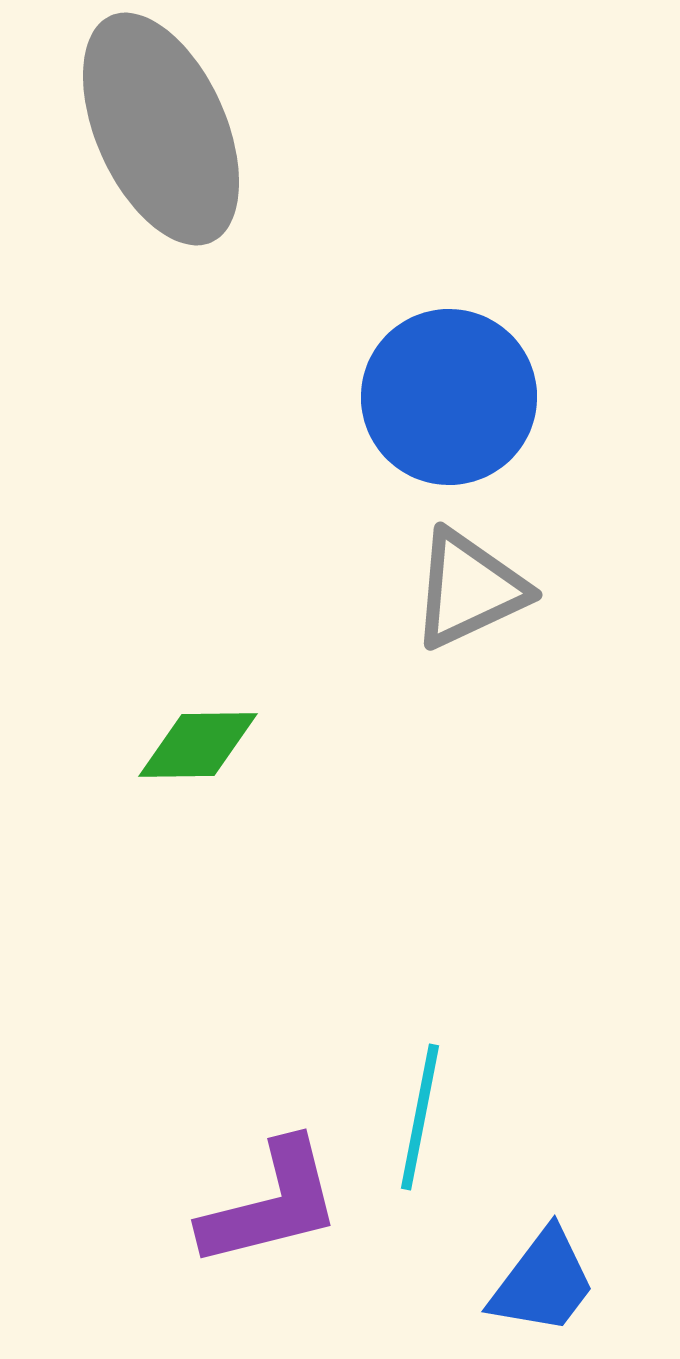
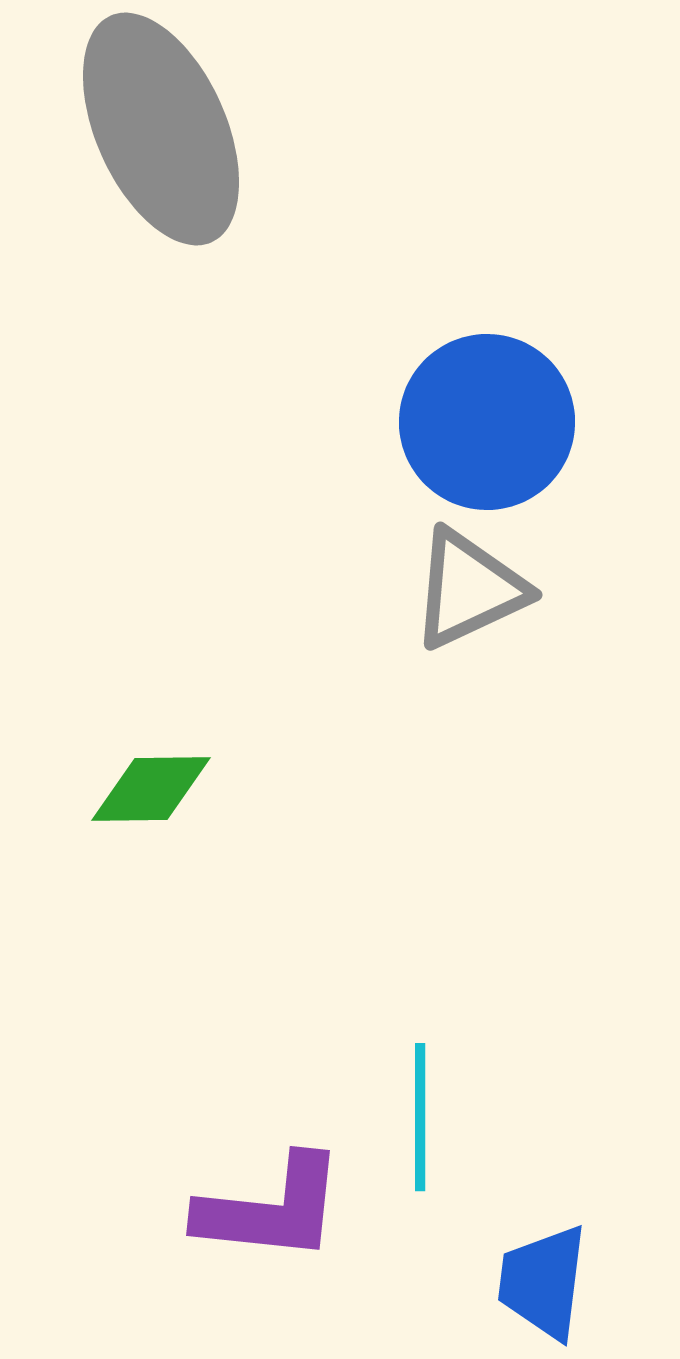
blue circle: moved 38 px right, 25 px down
green diamond: moved 47 px left, 44 px down
cyan line: rotated 11 degrees counterclockwise
purple L-shape: moved 5 px down; rotated 20 degrees clockwise
blue trapezoid: rotated 150 degrees clockwise
